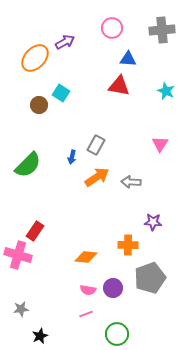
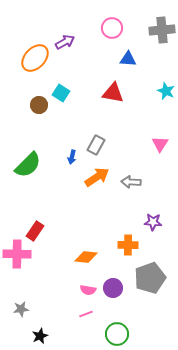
red triangle: moved 6 px left, 7 px down
pink cross: moved 1 px left, 1 px up; rotated 16 degrees counterclockwise
